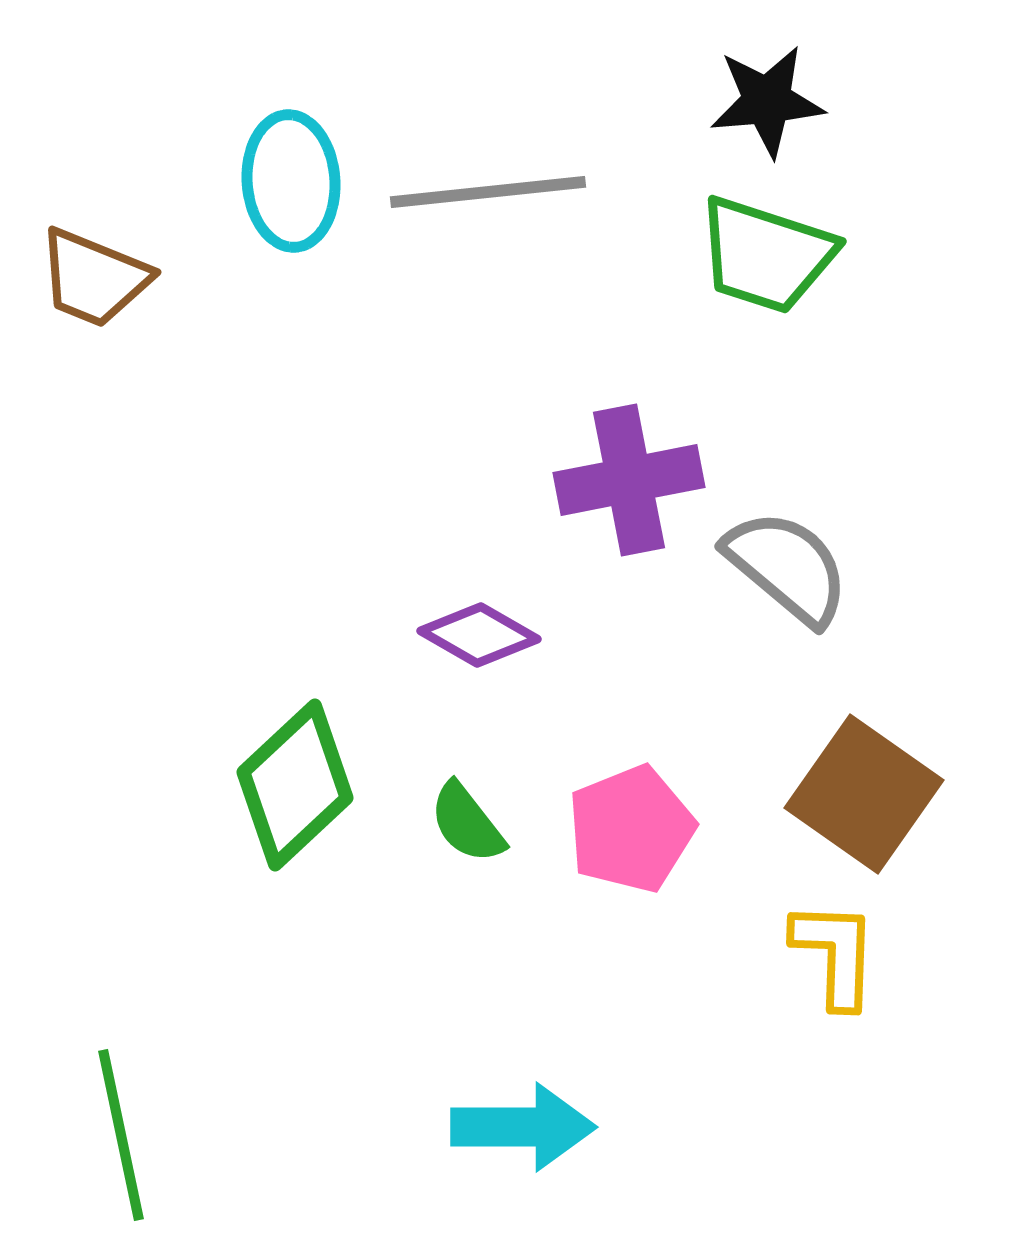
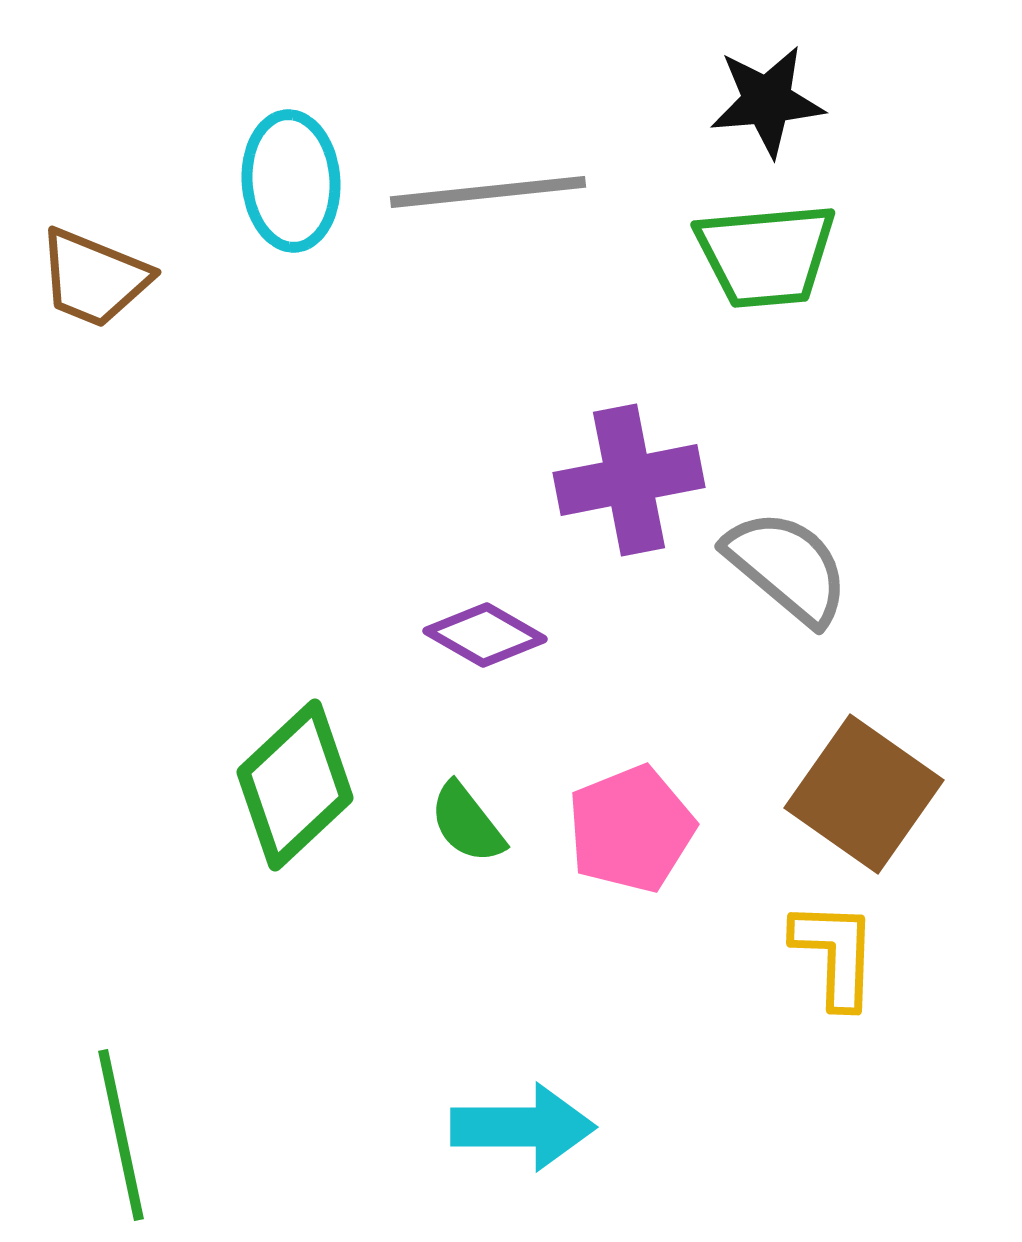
green trapezoid: rotated 23 degrees counterclockwise
purple diamond: moved 6 px right
